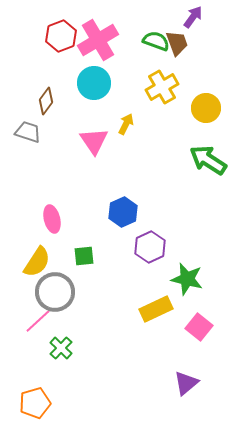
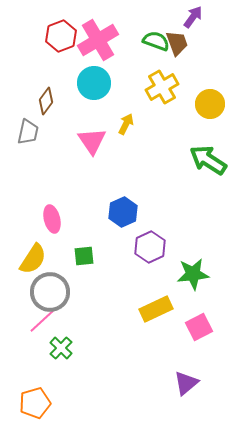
yellow circle: moved 4 px right, 4 px up
gray trapezoid: rotated 84 degrees clockwise
pink triangle: moved 2 px left
yellow semicircle: moved 4 px left, 3 px up
green star: moved 6 px right, 5 px up; rotated 20 degrees counterclockwise
gray circle: moved 5 px left
pink line: moved 4 px right
pink square: rotated 24 degrees clockwise
